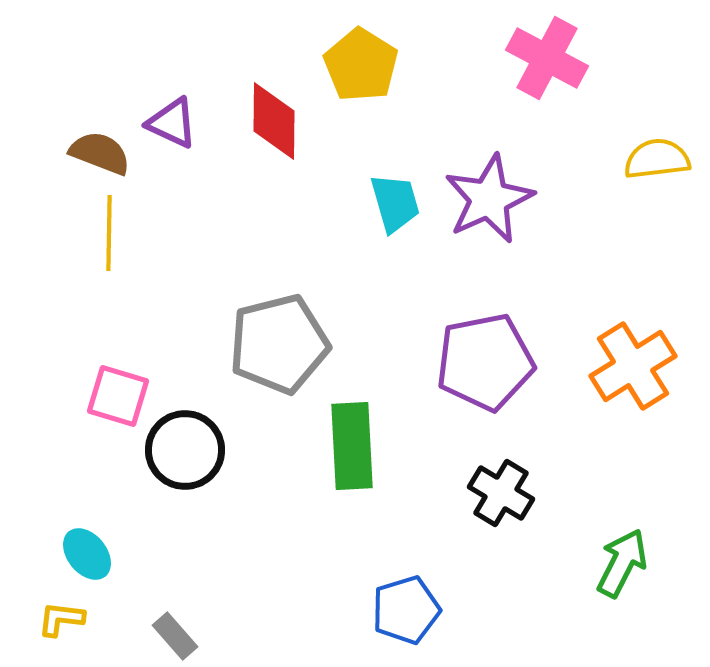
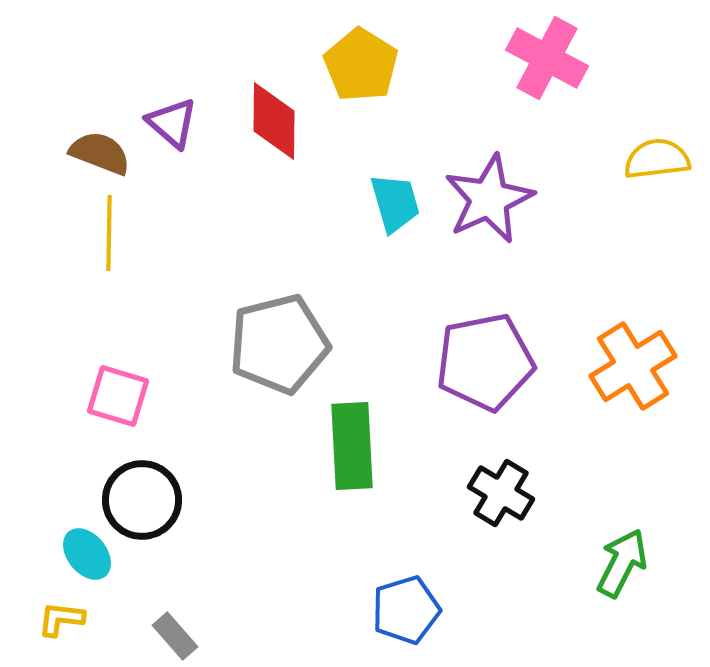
purple triangle: rotated 16 degrees clockwise
black circle: moved 43 px left, 50 px down
